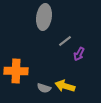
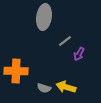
yellow arrow: moved 1 px right, 1 px down
